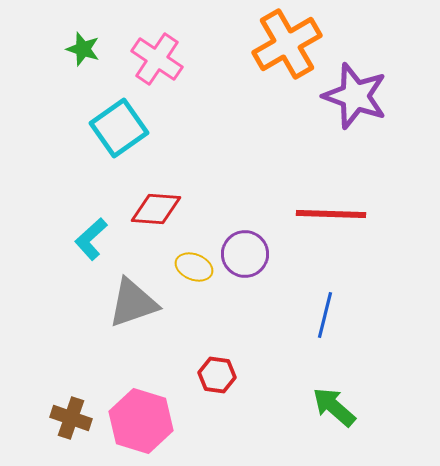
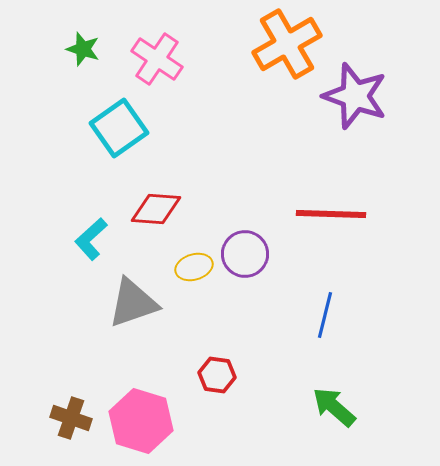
yellow ellipse: rotated 39 degrees counterclockwise
